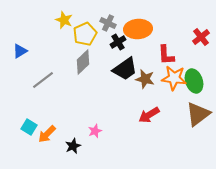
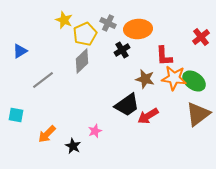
black cross: moved 4 px right, 8 px down
red L-shape: moved 2 px left, 1 px down
gray diamond: moved 1 px left, 1 px up
black trapezoid: moved 2 px right, 36 px down
green ellipse: rotated 35 degrees counterclockwise
red arrow: moved 1 px left, 1 px down
cyan square: moved 13 px left, 12 px up; rotated 21 degrees counterclockwise
black star: rotated 21 degrees counterclockwise
